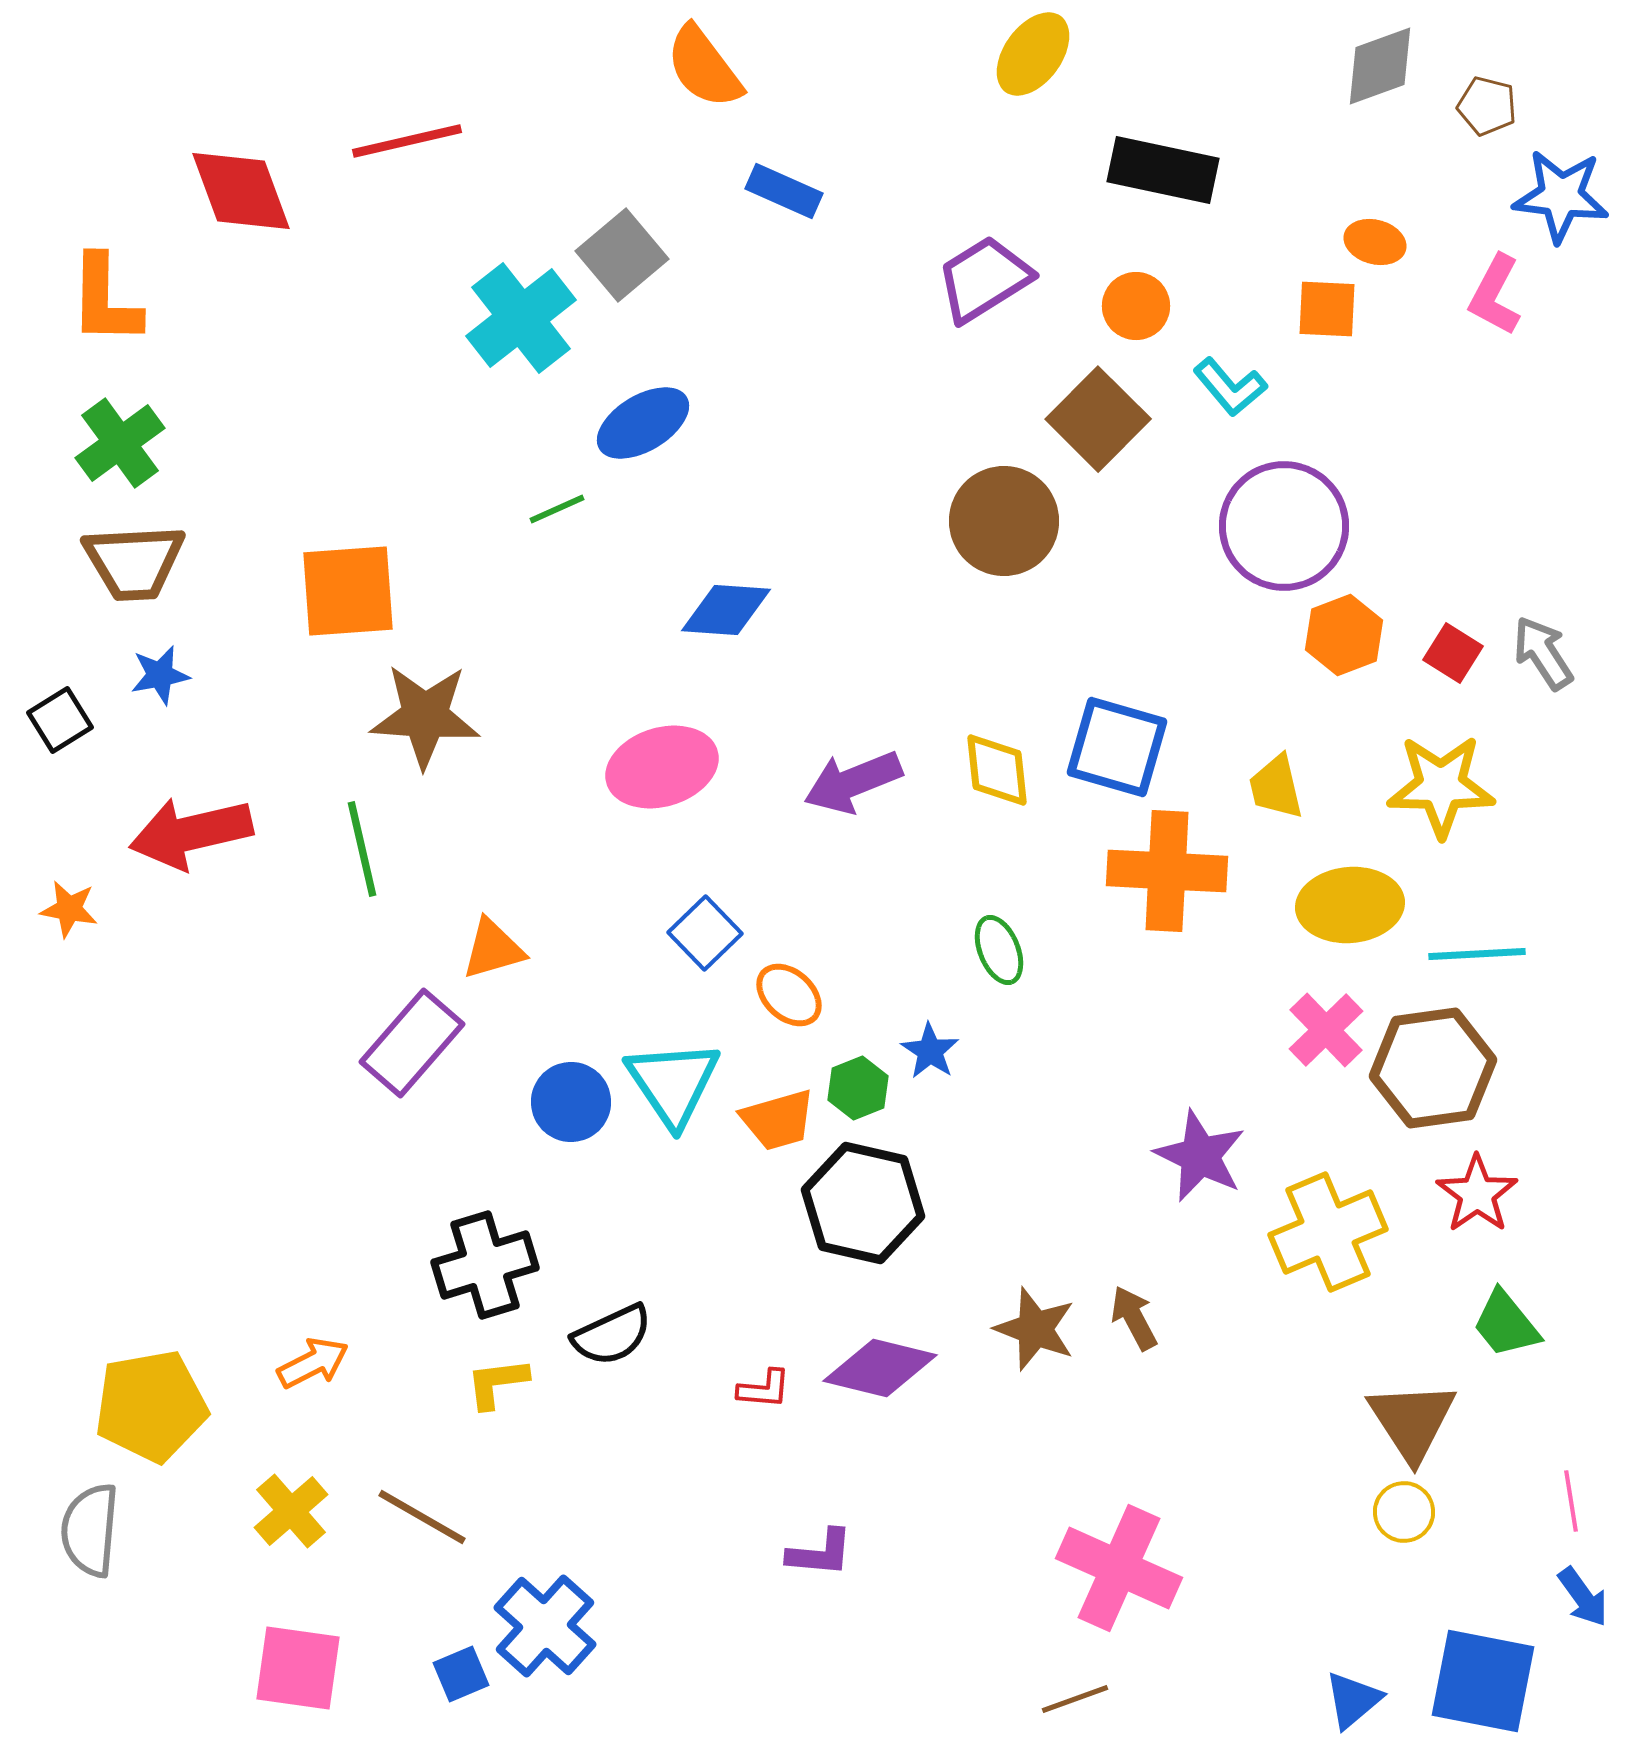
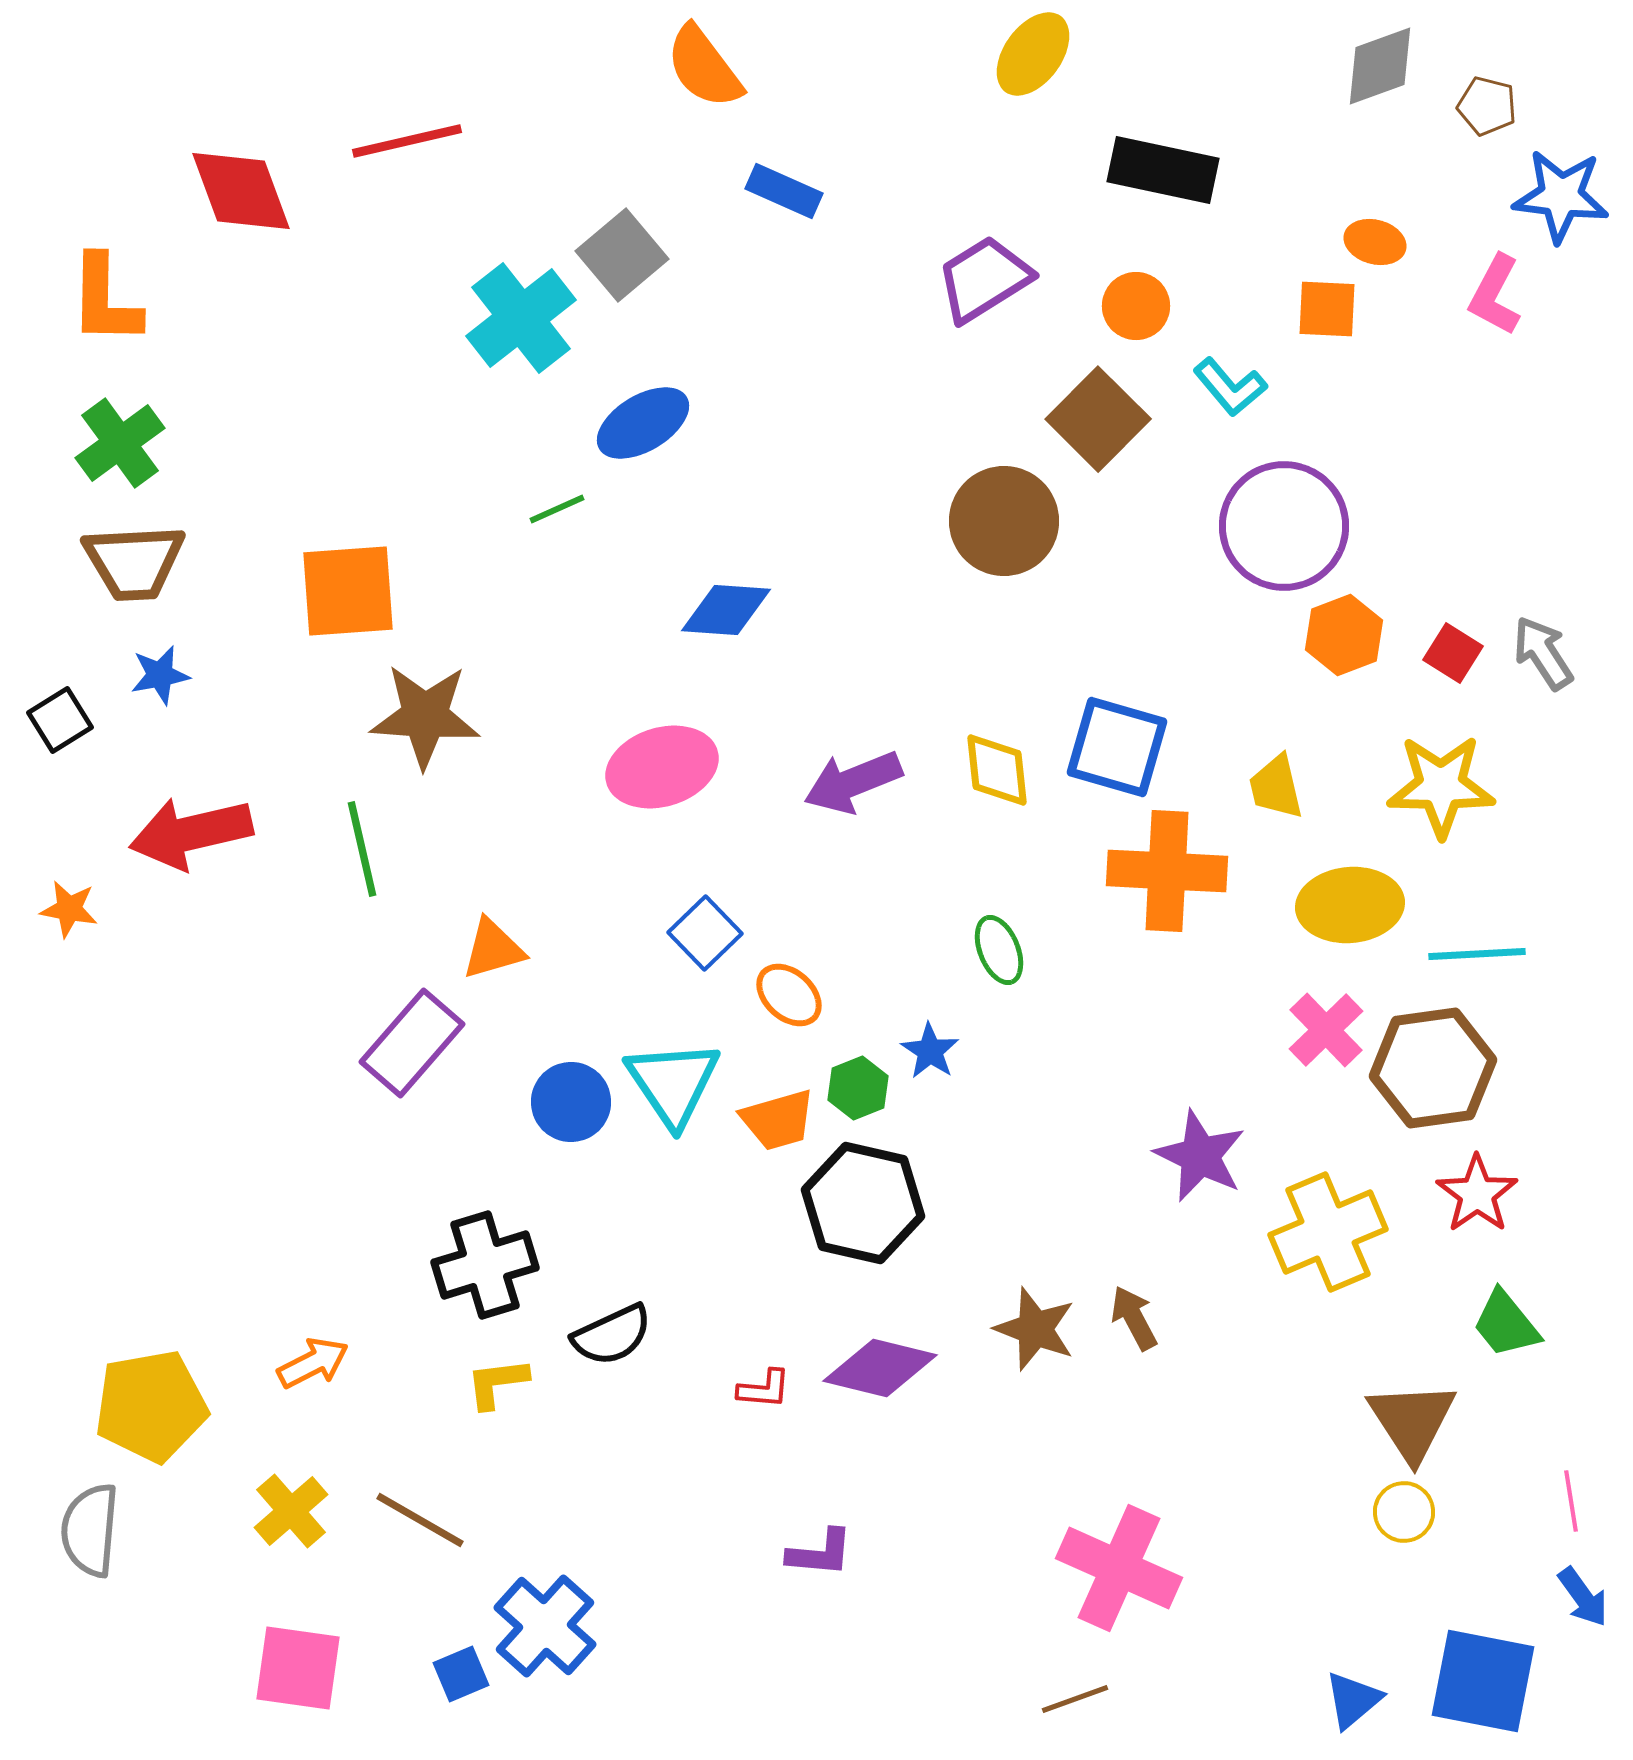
brown line at (422, 1517): moved 2 px left, 3 px down
